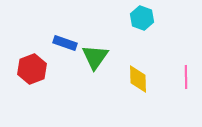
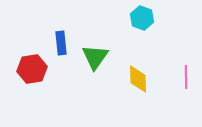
blue rectangle: moved 4 px left; rotated 65 degrees clockwise
red hexagon: rotated 12 degrees clockwise
